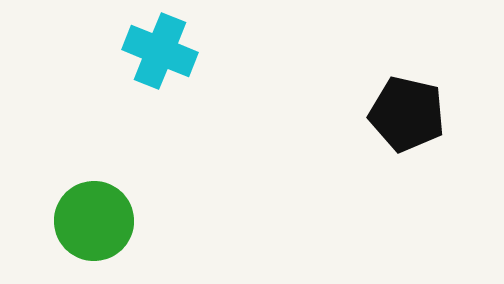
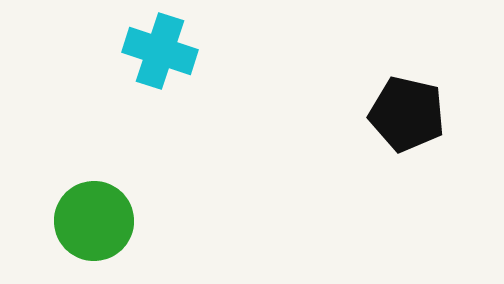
cyan cross: rotated 4 degrees counterclockwise
